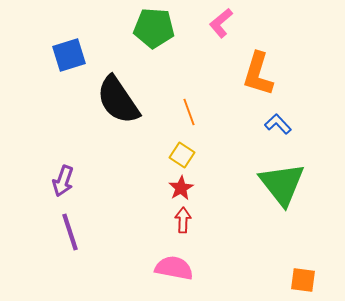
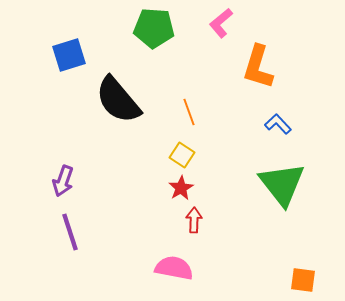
orange L-shape: moved 7 px up
black semicircle: rotated 6 degrees counterclockwise
red arrow: moved 11 px right
